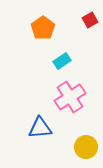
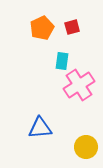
red square: moved 18 px left, 7 px down; rotated 14 degrees clockwise
orange pentagon: moved 1 px left; rotated 10 degrees clockwise
cyan rectangle: rotated 48 degrees counterclockwise
pink cross: moved 9 px right, 12 px up
